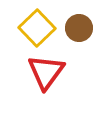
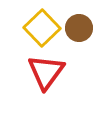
yellow square: moved 5 px right
